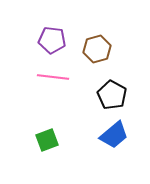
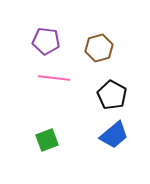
purple pentagon: moved 6 px left, 1 px down
brown hexagon: moved 2 px right, 1 px up
pink line: moved 1 px right, 1 px down
